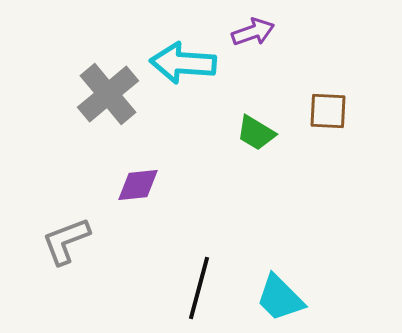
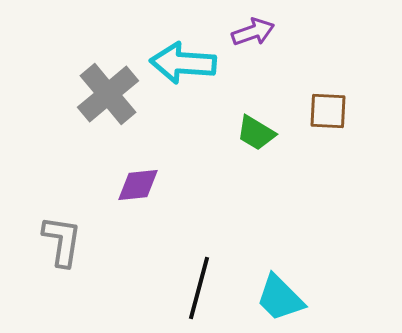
gray L-shape: moved 4 px left; rotated 120 degrees clockwise
